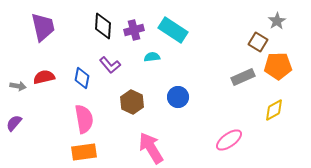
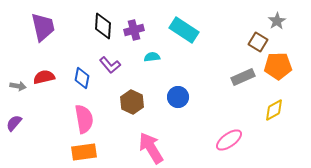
cyan rectangle: moved 11 px right
